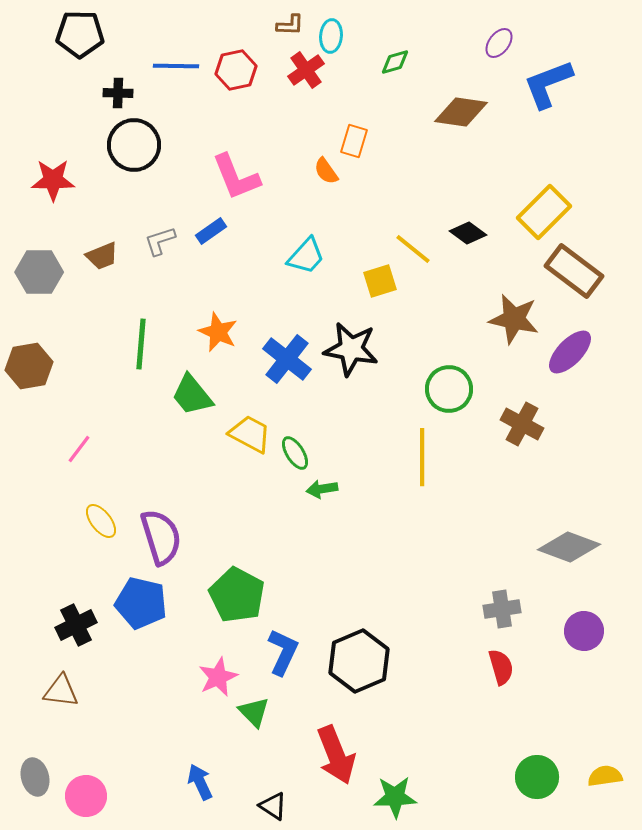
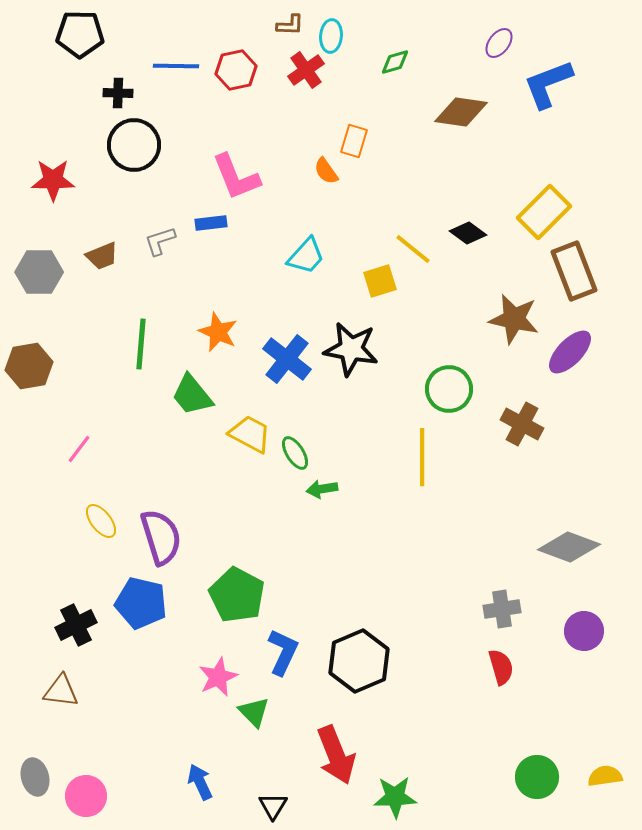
blue rectangle at (211, 231): moved 8 px up; rotated 28 degrees clockwise
brown rectangle at (574, 271): rotated 32 degrees clockwise
black triangle at (273, 806): rotated 28 degrees clockwise
